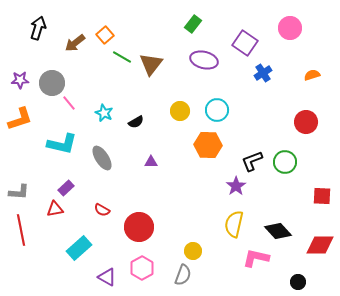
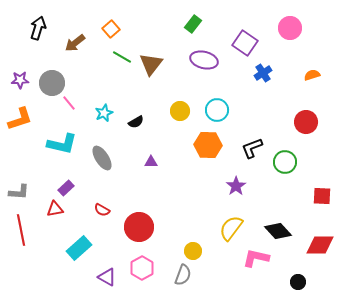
orange square at (105, 35): moved 6 px right, 6 px up
cyan star at (104, 113): rotated 24 degrees clockwise
black L-shape at (252, 161): moved 13 px up
yellow semicircle at (234, 224): moved 3 px left, 4 px down; rotated 24 degrees clockwise
